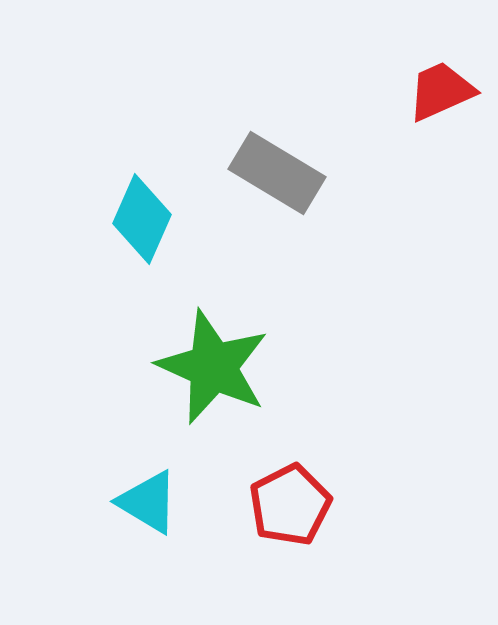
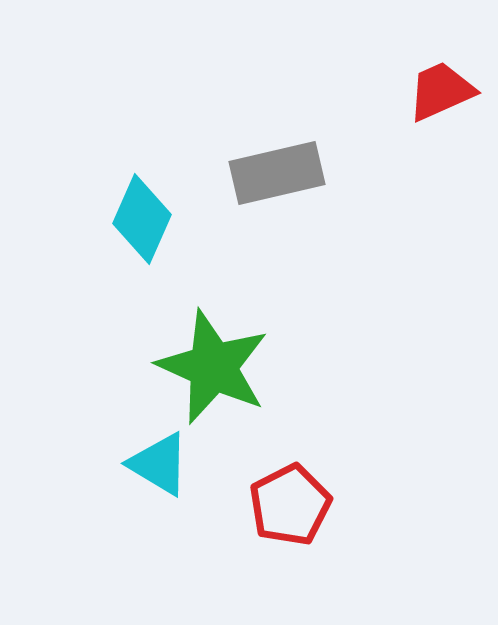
gray rectangle: rotated 44 degrees counterclockwise
cyan triangle: moved 11 px right, 38 px up
